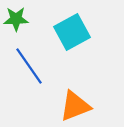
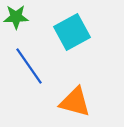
green star: moved 2 px up
orange triangle: moved 4 px up; rotated 36 degrees clockwise
